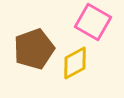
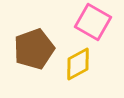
yellow diamond: moved 3 px right, 1 px down
